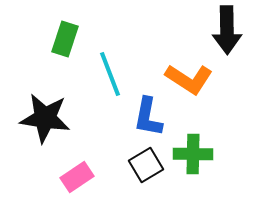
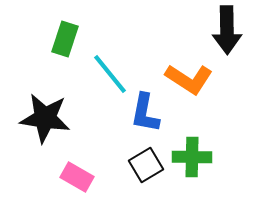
cyan line: rotated 18 degrees counterclockwise
blue L-shape: moved 3 px left, 4 px up
green cross: moved 1 px left, 3 px down
pink rectangle: rotated 64 degrees clockwise
